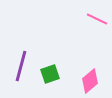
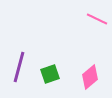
purple line: moved 2 px left, 1 px down
pink diamond: moved 4 px up
